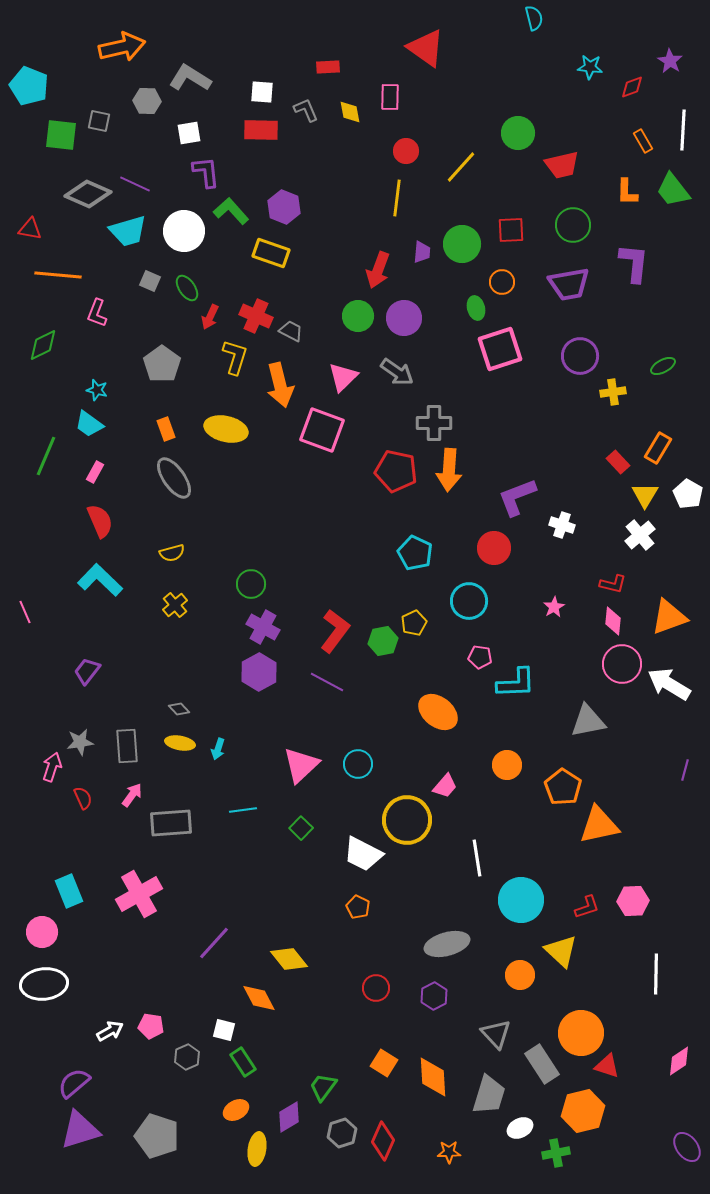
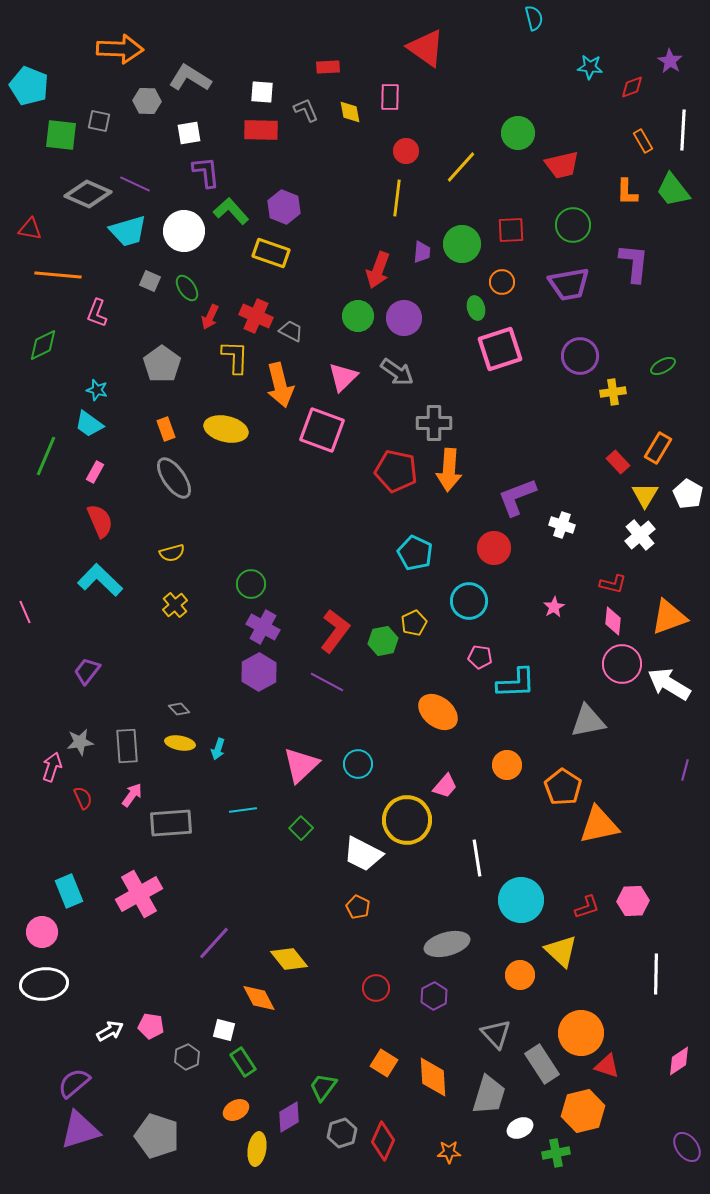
orange arrow at (122, 47): moved 2 px left, 2 px down; rotated 15 degrees clockwise
yellow L-shape at (235, 357): rotated 15 degrees counterclockwise
